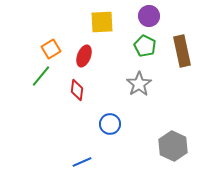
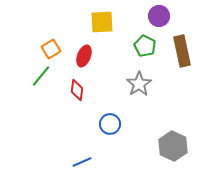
purple circle: moved 10 px right
